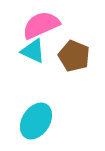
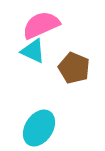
brown pentagon: moved 12 px down
cyan ellipse: moved 3 px right, 7 px down
